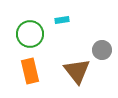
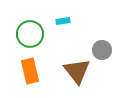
cyan rectangle: moved 1 px right, 1 px down
